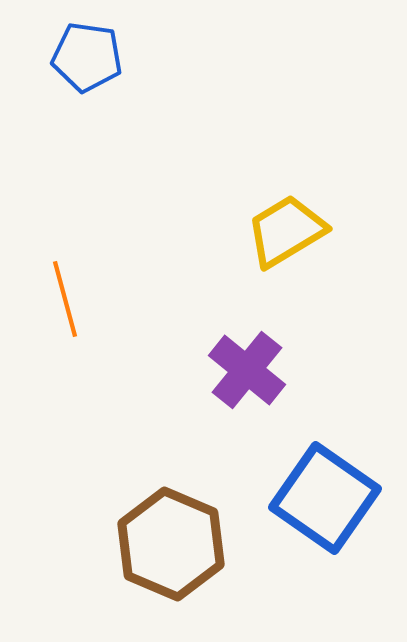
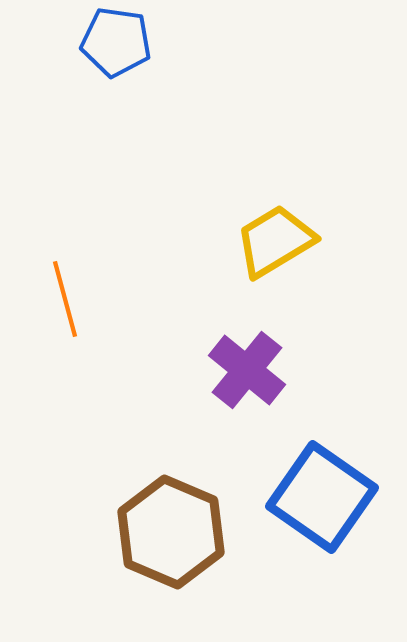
blue pentagon: moved 29 px right, 15 px up
yellow trapezoid: moved 11 px left, 10 px down
blue square: moved 3 px left, 1 px up
brown hexagon: moved 12 px up
